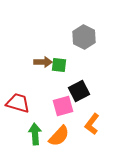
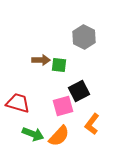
brown arrow: moved 2 px left, 2 px up
green arrow: moved 2 px left; rotated 115 degrees clockwise
